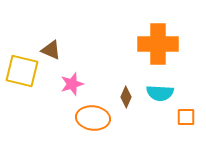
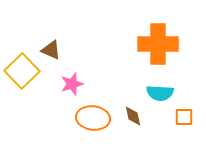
yellow square: rotated 32 degrees clockwise
brown diamond: moved 7 px right, 19 px down; rotated 35 degrees counterclockwise
orange square: moved 2 px left
